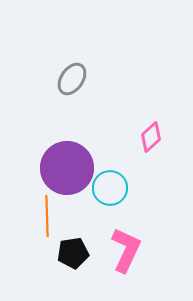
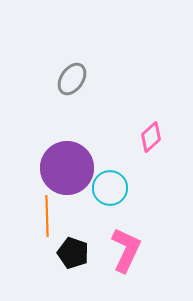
black pentagon: rotated 28 degrees clockwise
